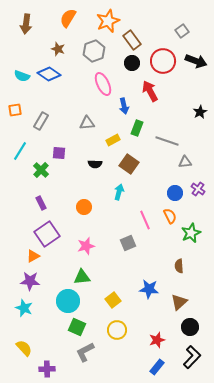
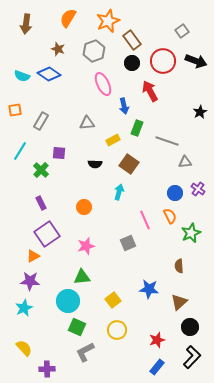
cyan star at (24, 308): rotated 24 degrees clockwise
